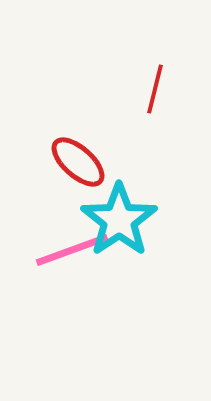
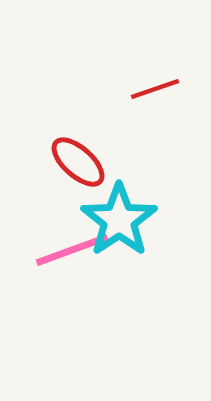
red line: rotated 57 degrees clockwise
